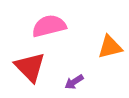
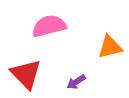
red triangle: moved 4 px left, 7 px down
purple arrow: moved 2 px right
